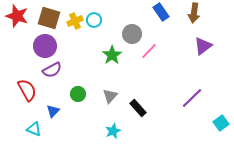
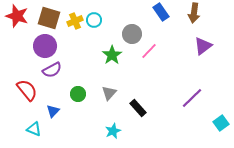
red semicircle: rotated 10 degrees counterclockwise
gray triangle: moved 1 px left, 3 px up
